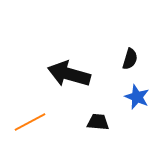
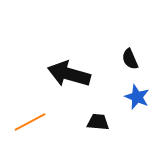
black semicircle: rotated 140 degrees clockwise
